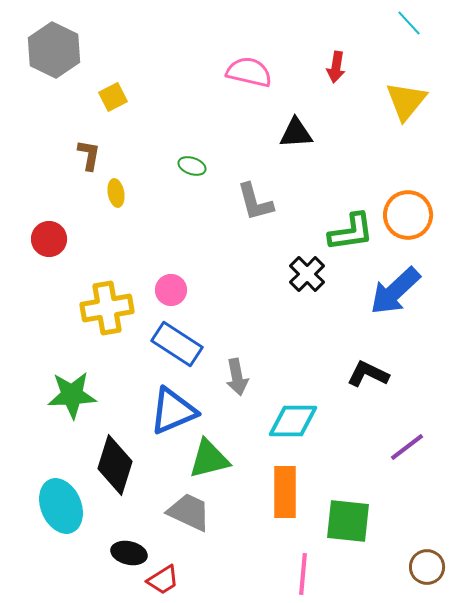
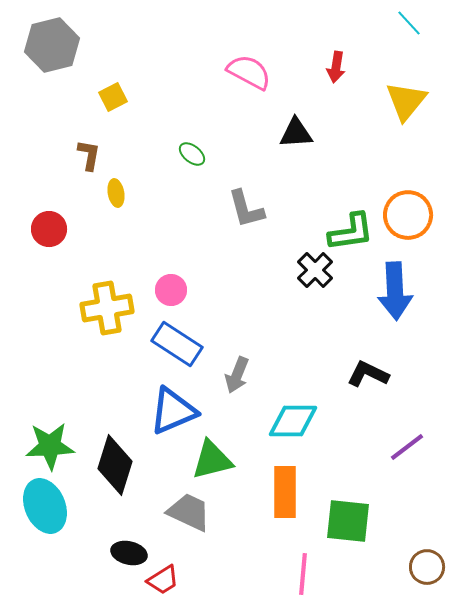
gray hexagon: moved 2 px left, 5 px up; rotated 20 degrees clockwise
pink semicircle: rotated 15 degrees clockwise
green ellipse: moved 12 px up; rotated 20 degrees clockwise
gray L-shape: moved 9 px left, 7 px down
red circle: moved 10 px up
black cross: moved 8 px right, 4 px up
blue arrow: rotated 50 degrees counterclockwise
gray arrow: moved 2 px up; rotated 33 degrees clockwise
green star: moved 22 px left, 51 px down
green triangle: moved 3 px right, 1 px down
cyan ellipse: moved 16 px left
